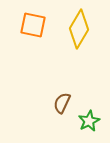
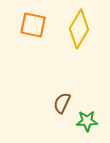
green star: moved 2 px left; rotated 25 degrees clockwise
